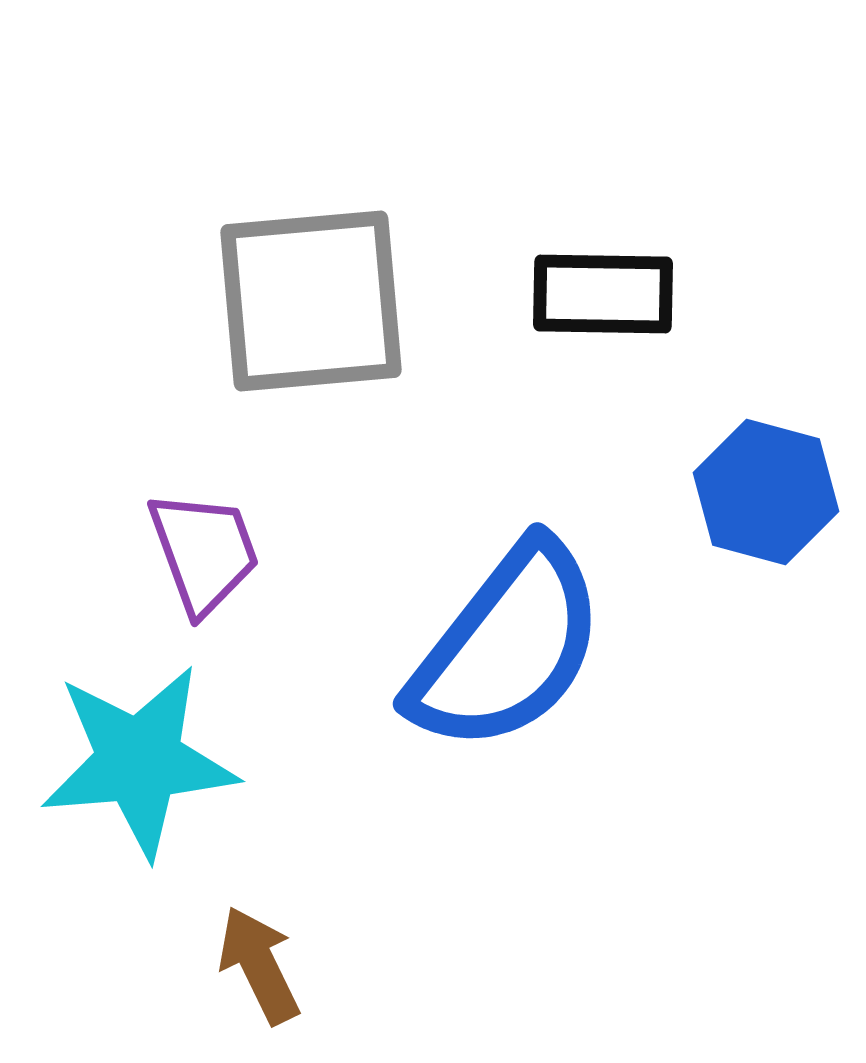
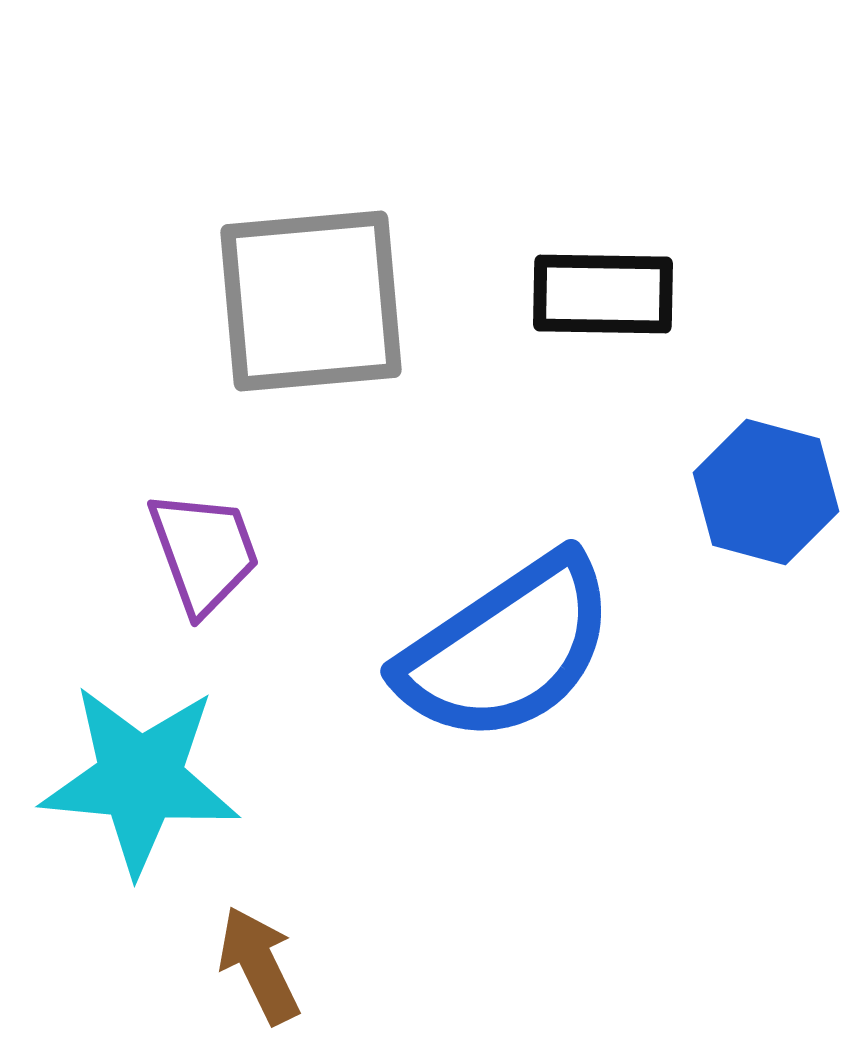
blue semicircle: moved 2 px down; rotated 18 degrees clockwise
cyan star: moved 1 px right, 18 px down; rotated 10 degrees clockwise
